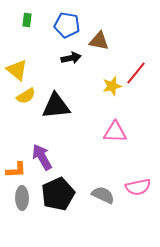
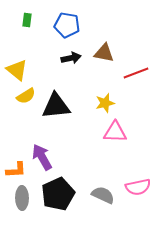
brown triangle: moved 5 px right, 12 px down
red line: rotated 30 degrees clockwise
yellow star: moved 7 px left, 17 px down
